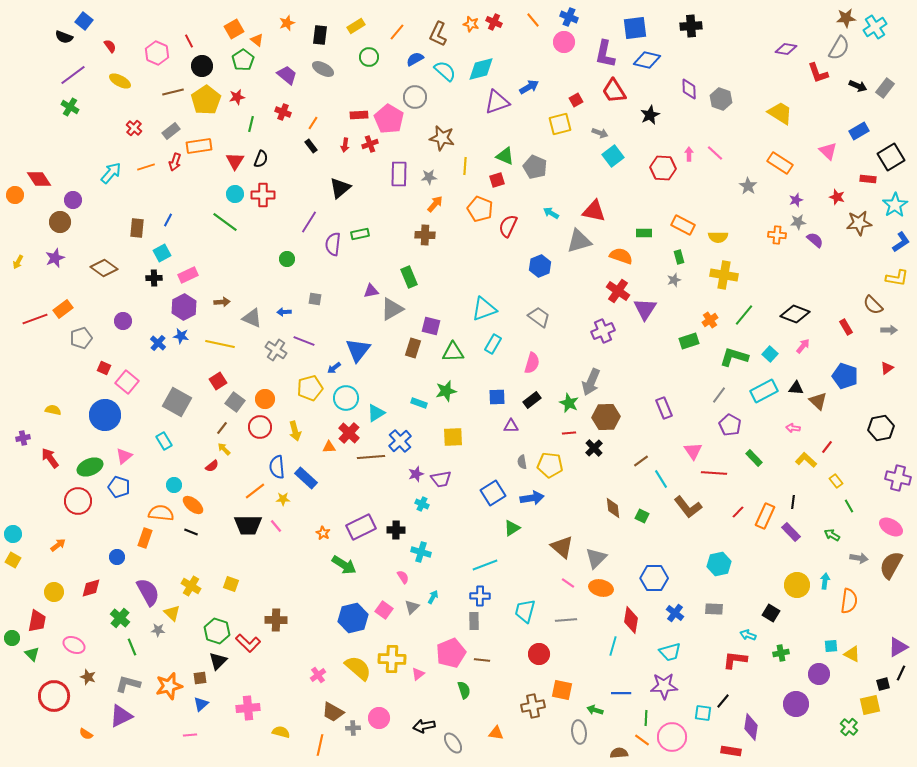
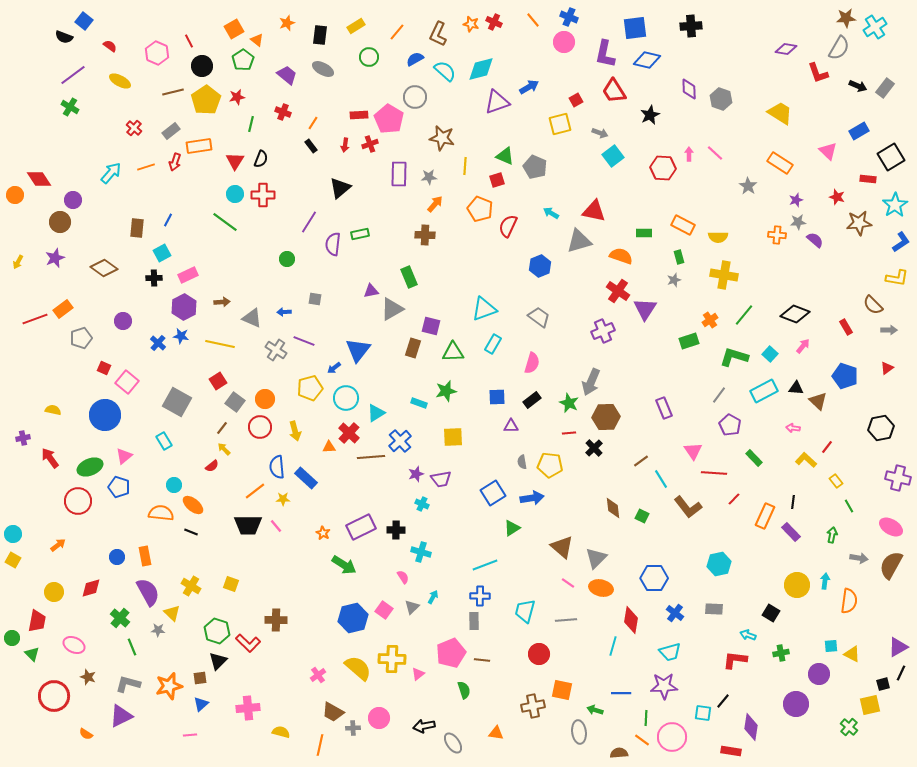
red semicircle at (110, 46): rotated 16 degrees counterclockwise
red line at (738, 512): moved 4 px left, 13 px up
green arrow at (832, 535): rotated 70 degrees clockwise
orange rectangle at (145, 538): moved 18 px down; rotated 30 degrees counterclockwise
